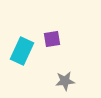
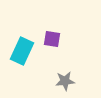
purple square: rotated 18 degrees clockwise
